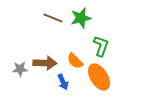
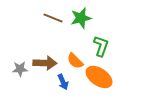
orange ellipse: rotated 24 degrees counterclockwise
